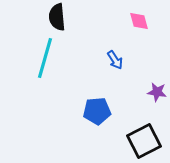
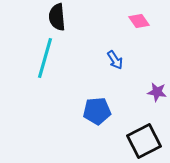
pink diamond: rotated 20 degrees counterclockwise
